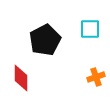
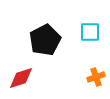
cyan square: moved 3 px down
red diamond: rotated 72 degrees clockwise
